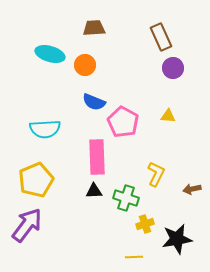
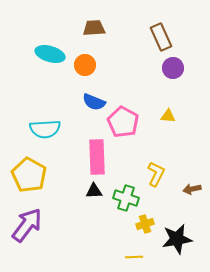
yellow pentagon: moved 7 px left, 5 px up; rotated 20 degrees counterclockwise
